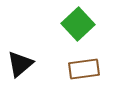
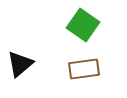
green square: moved 5 px right, 1 px down; rotated 12 degrees counterclockwise
